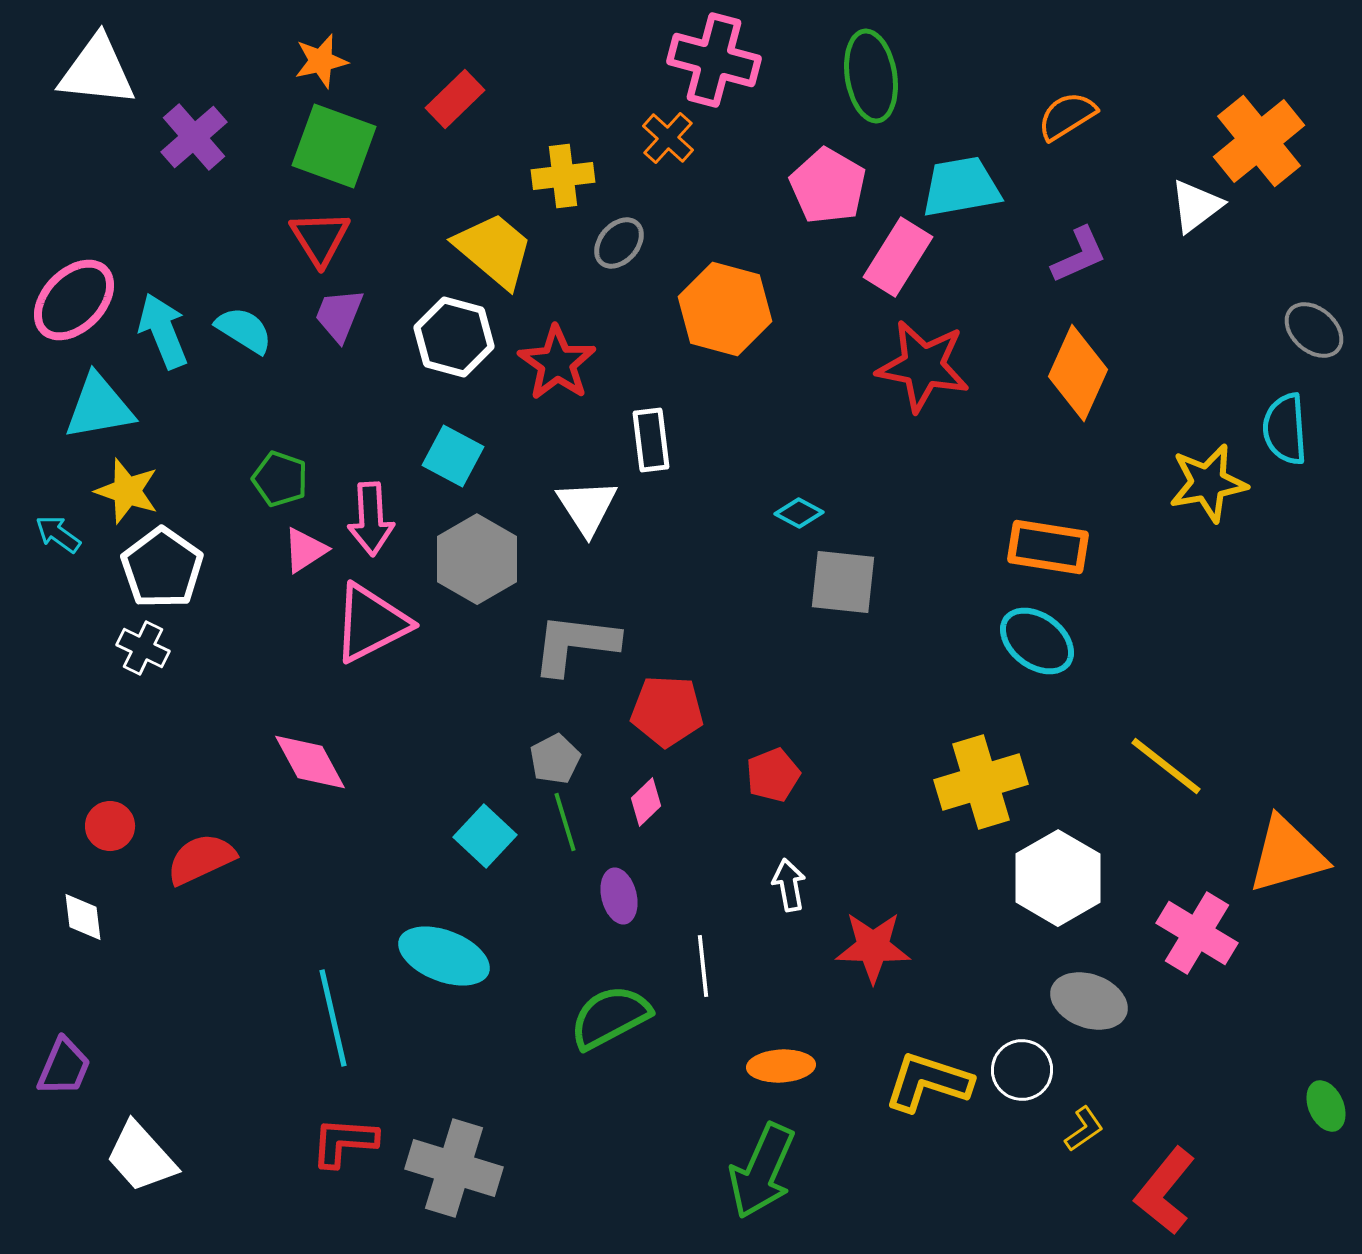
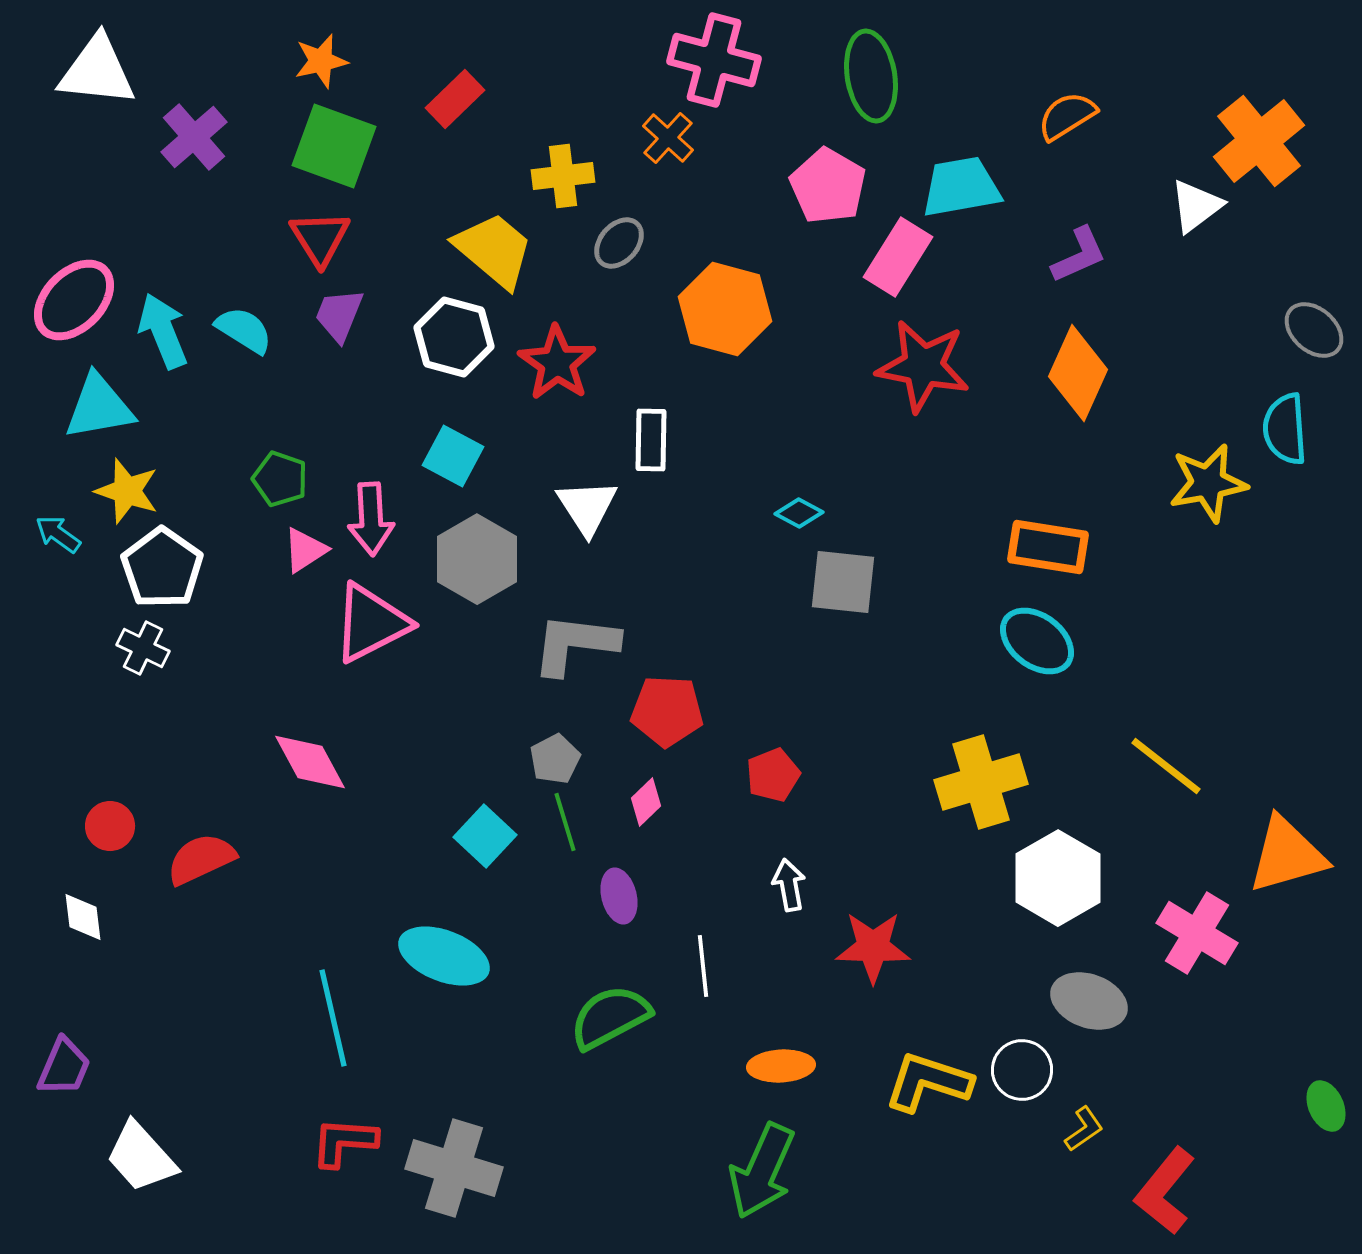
white rectangle at (651, 440): rotated 8 degrees clockwise
